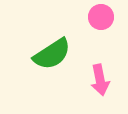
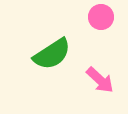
pink arrow: rotated 36 degrees counterclockwise
